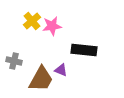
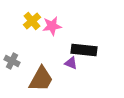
gray cross: moved 2 px left; rotated 14 degrees clockwise
purple triangle: moved 10 px right, 7 px up
